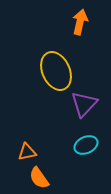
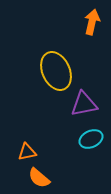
orange arrow: moved 12 px right
purple triangle: rotated 36 degrees clockwise
cyan ellipse: moved 5 px right, 6 px up
orange semicircle: rotated 15 degrees counterclockwise
